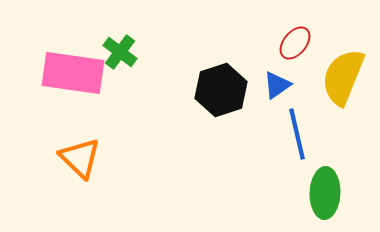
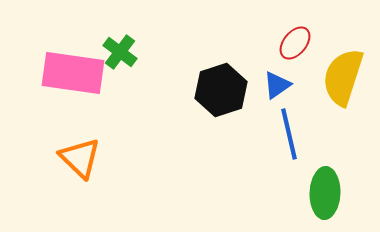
yellow semicircle: rotated 4 degrees counterclockwise
blue line: moved 8 px left
